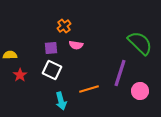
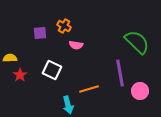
orange cross: rotated 24 degrees counterclockwise
green semicircle: moved 3 px left, 1 px up
purple square: moved 11 px left, 15 px up
yellow semicircle: moved 3 px down
purple line: rotated 28 degrees counterclockwise
cyan arrow: moved 7 px right, 4 px down
